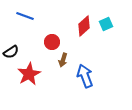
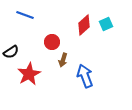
blue line: moved 1 px up
red diamond: moved 1 px up
